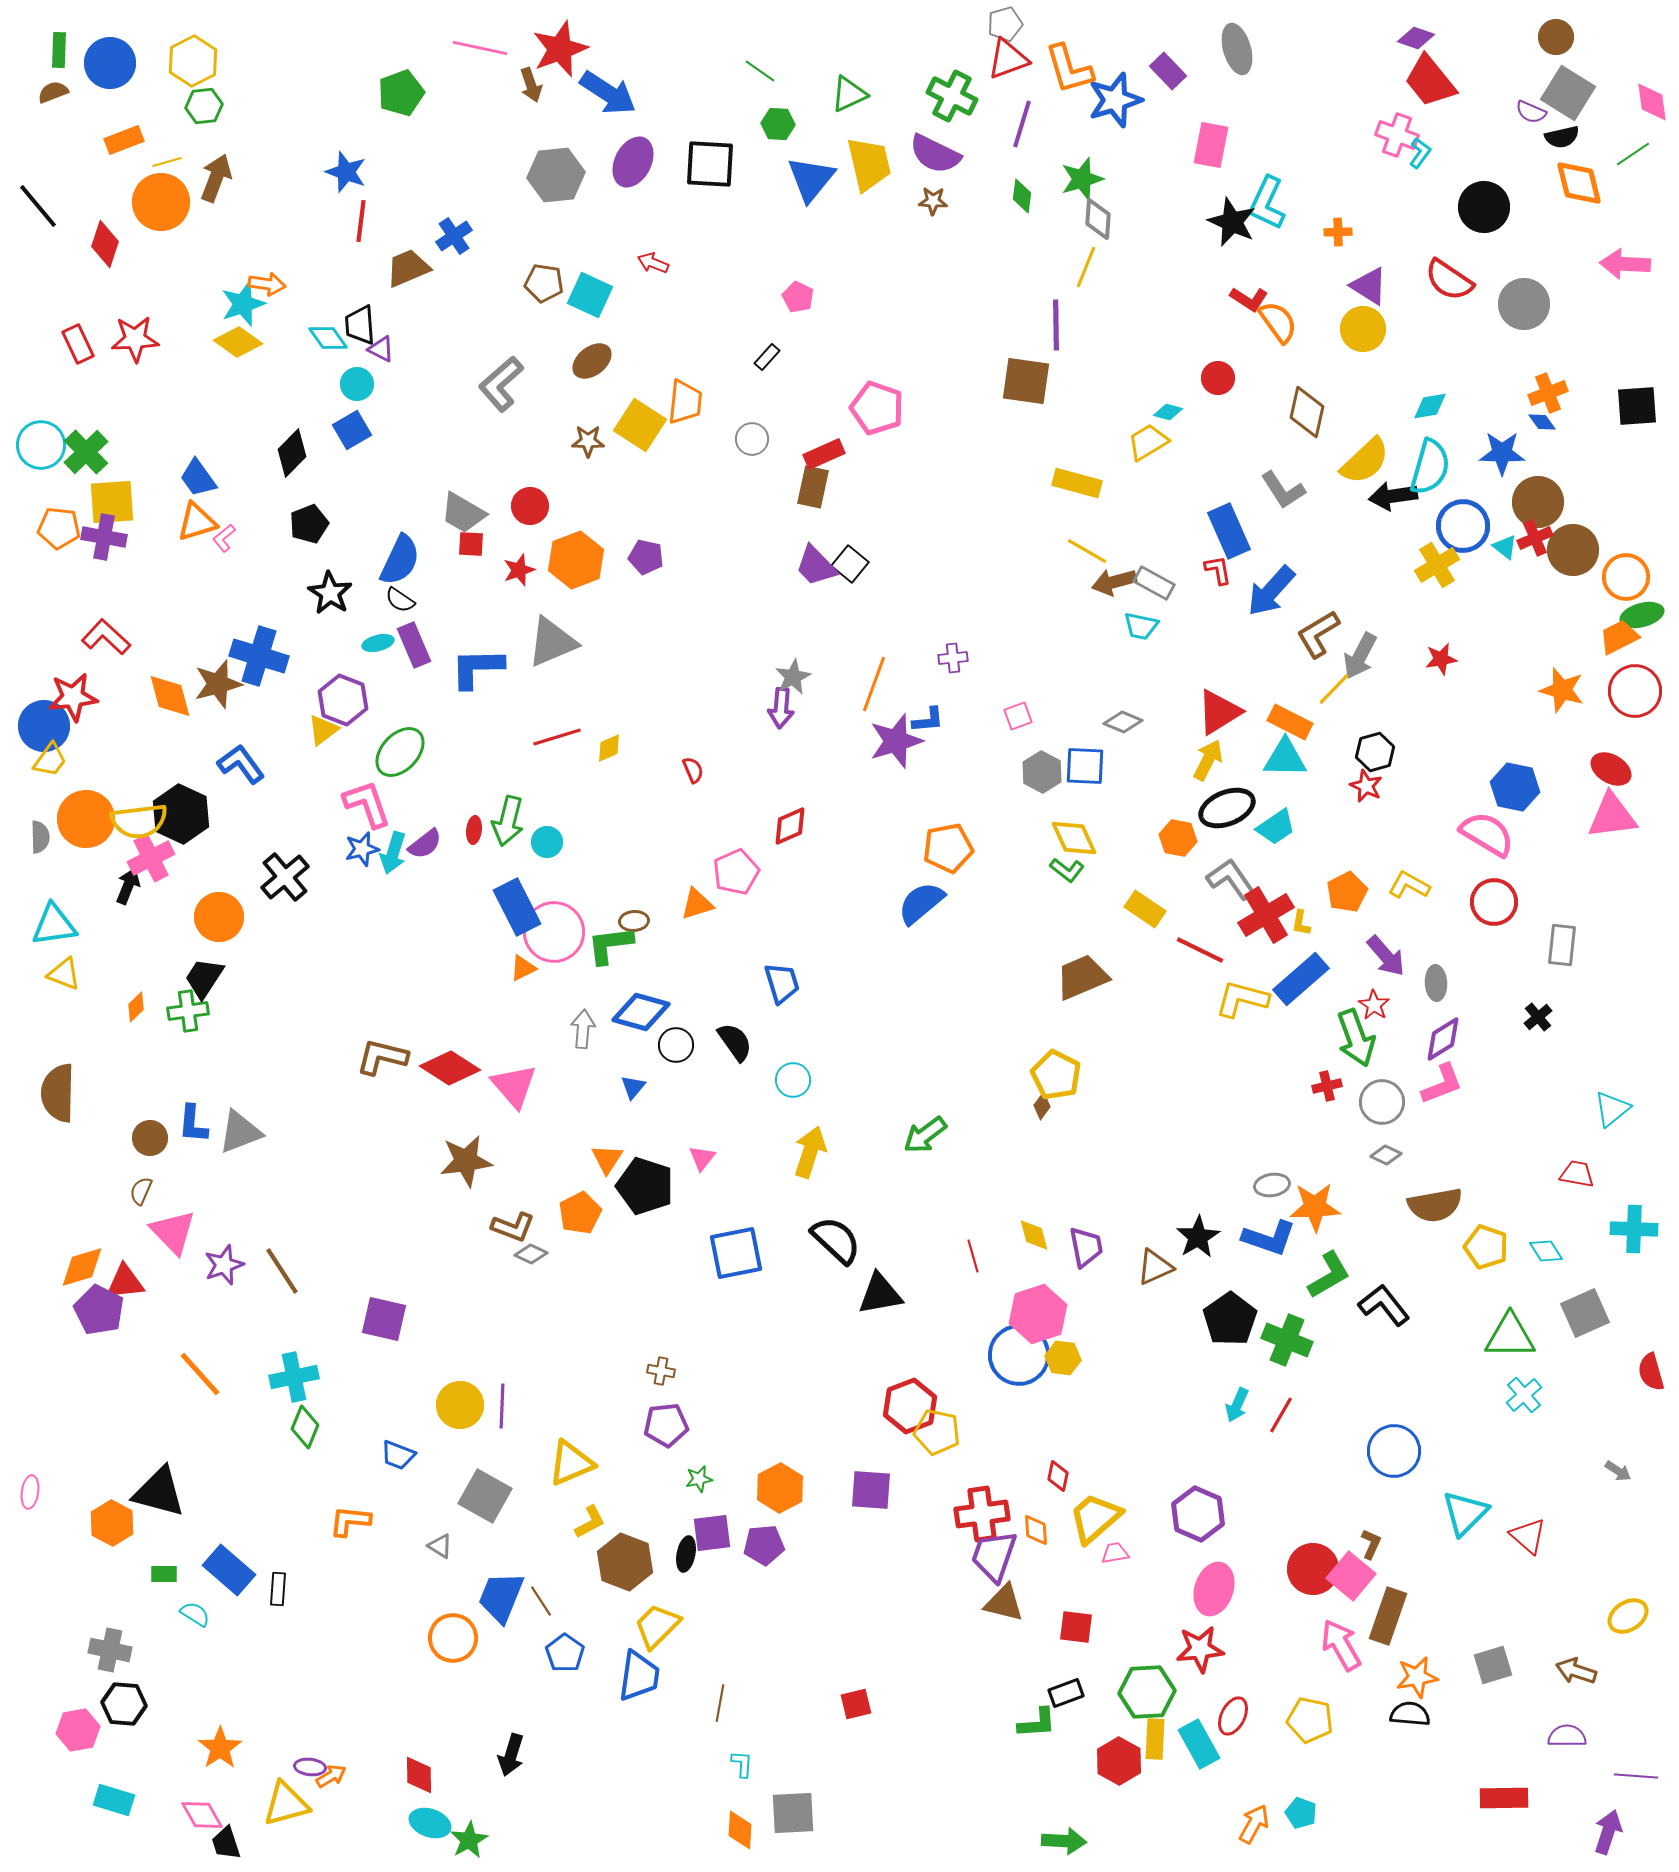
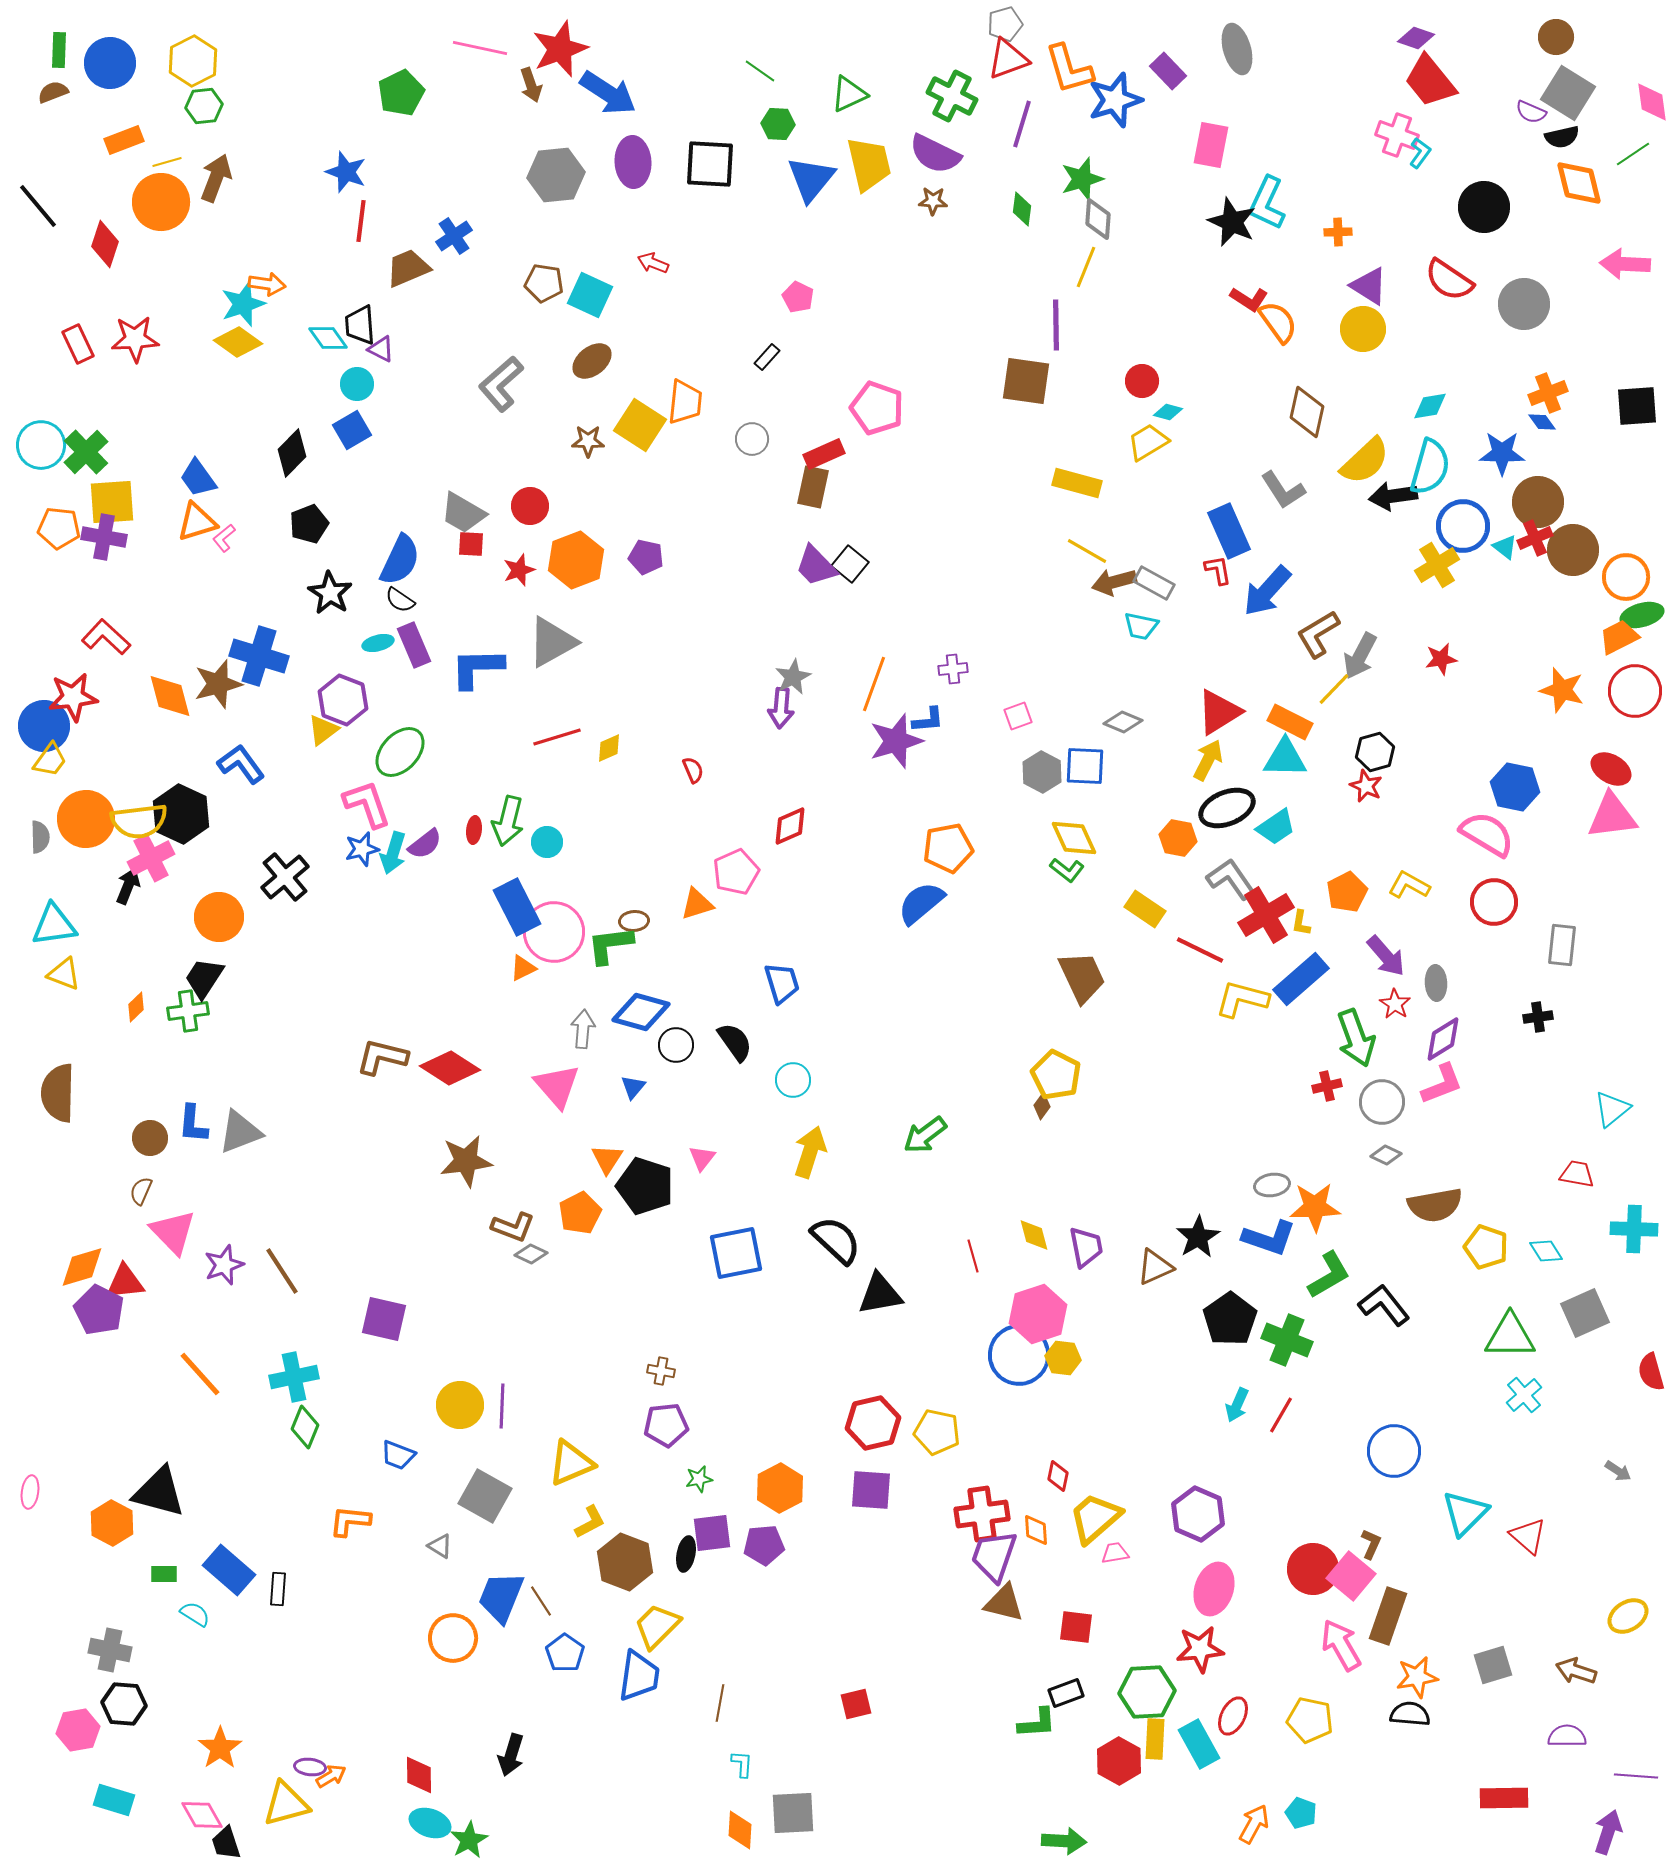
green pentagon at (401, 93): rotated 6 degrees counterclockwise
purple ellipse at (633, 162): rotated 30 degrees counterclockwise
green diamond at (1022, 196): moved 13 px down
red circle at (1218, 378): moved 76 px left, 3 px down
blue arrow at (1271, 591): moved 4 px left
gray triangle at (552, 642): rotated 6 degrees counterclockwise
purple cross at (953, 658): moved 11 px down
brown trapezoid at (1082, 977): rotated 88 degrees clockwise
red star at (1374, 1005): moved 21 px right, 1 px up
black cross at (1538, 1017): rotated 32 degrees clockwise
pink triangle at (514, 1086): moved 43 px right
red hexagon at (910, 1406): moved 37 px left, 17 px down; rotated 8 degrees clockwise
